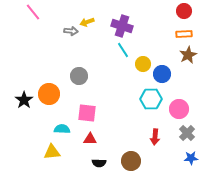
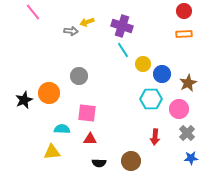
brown star: moved 28 px down
orange circle: moved 1 px up
black star: rotated 12 degrees clockwise
